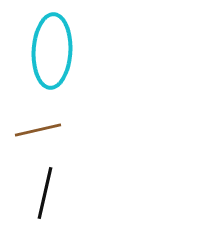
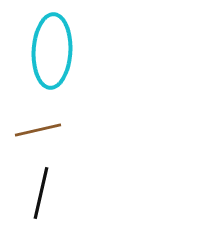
black line: moved 4 px left
